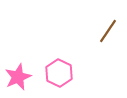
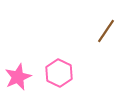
brown line: moved 2 px left
